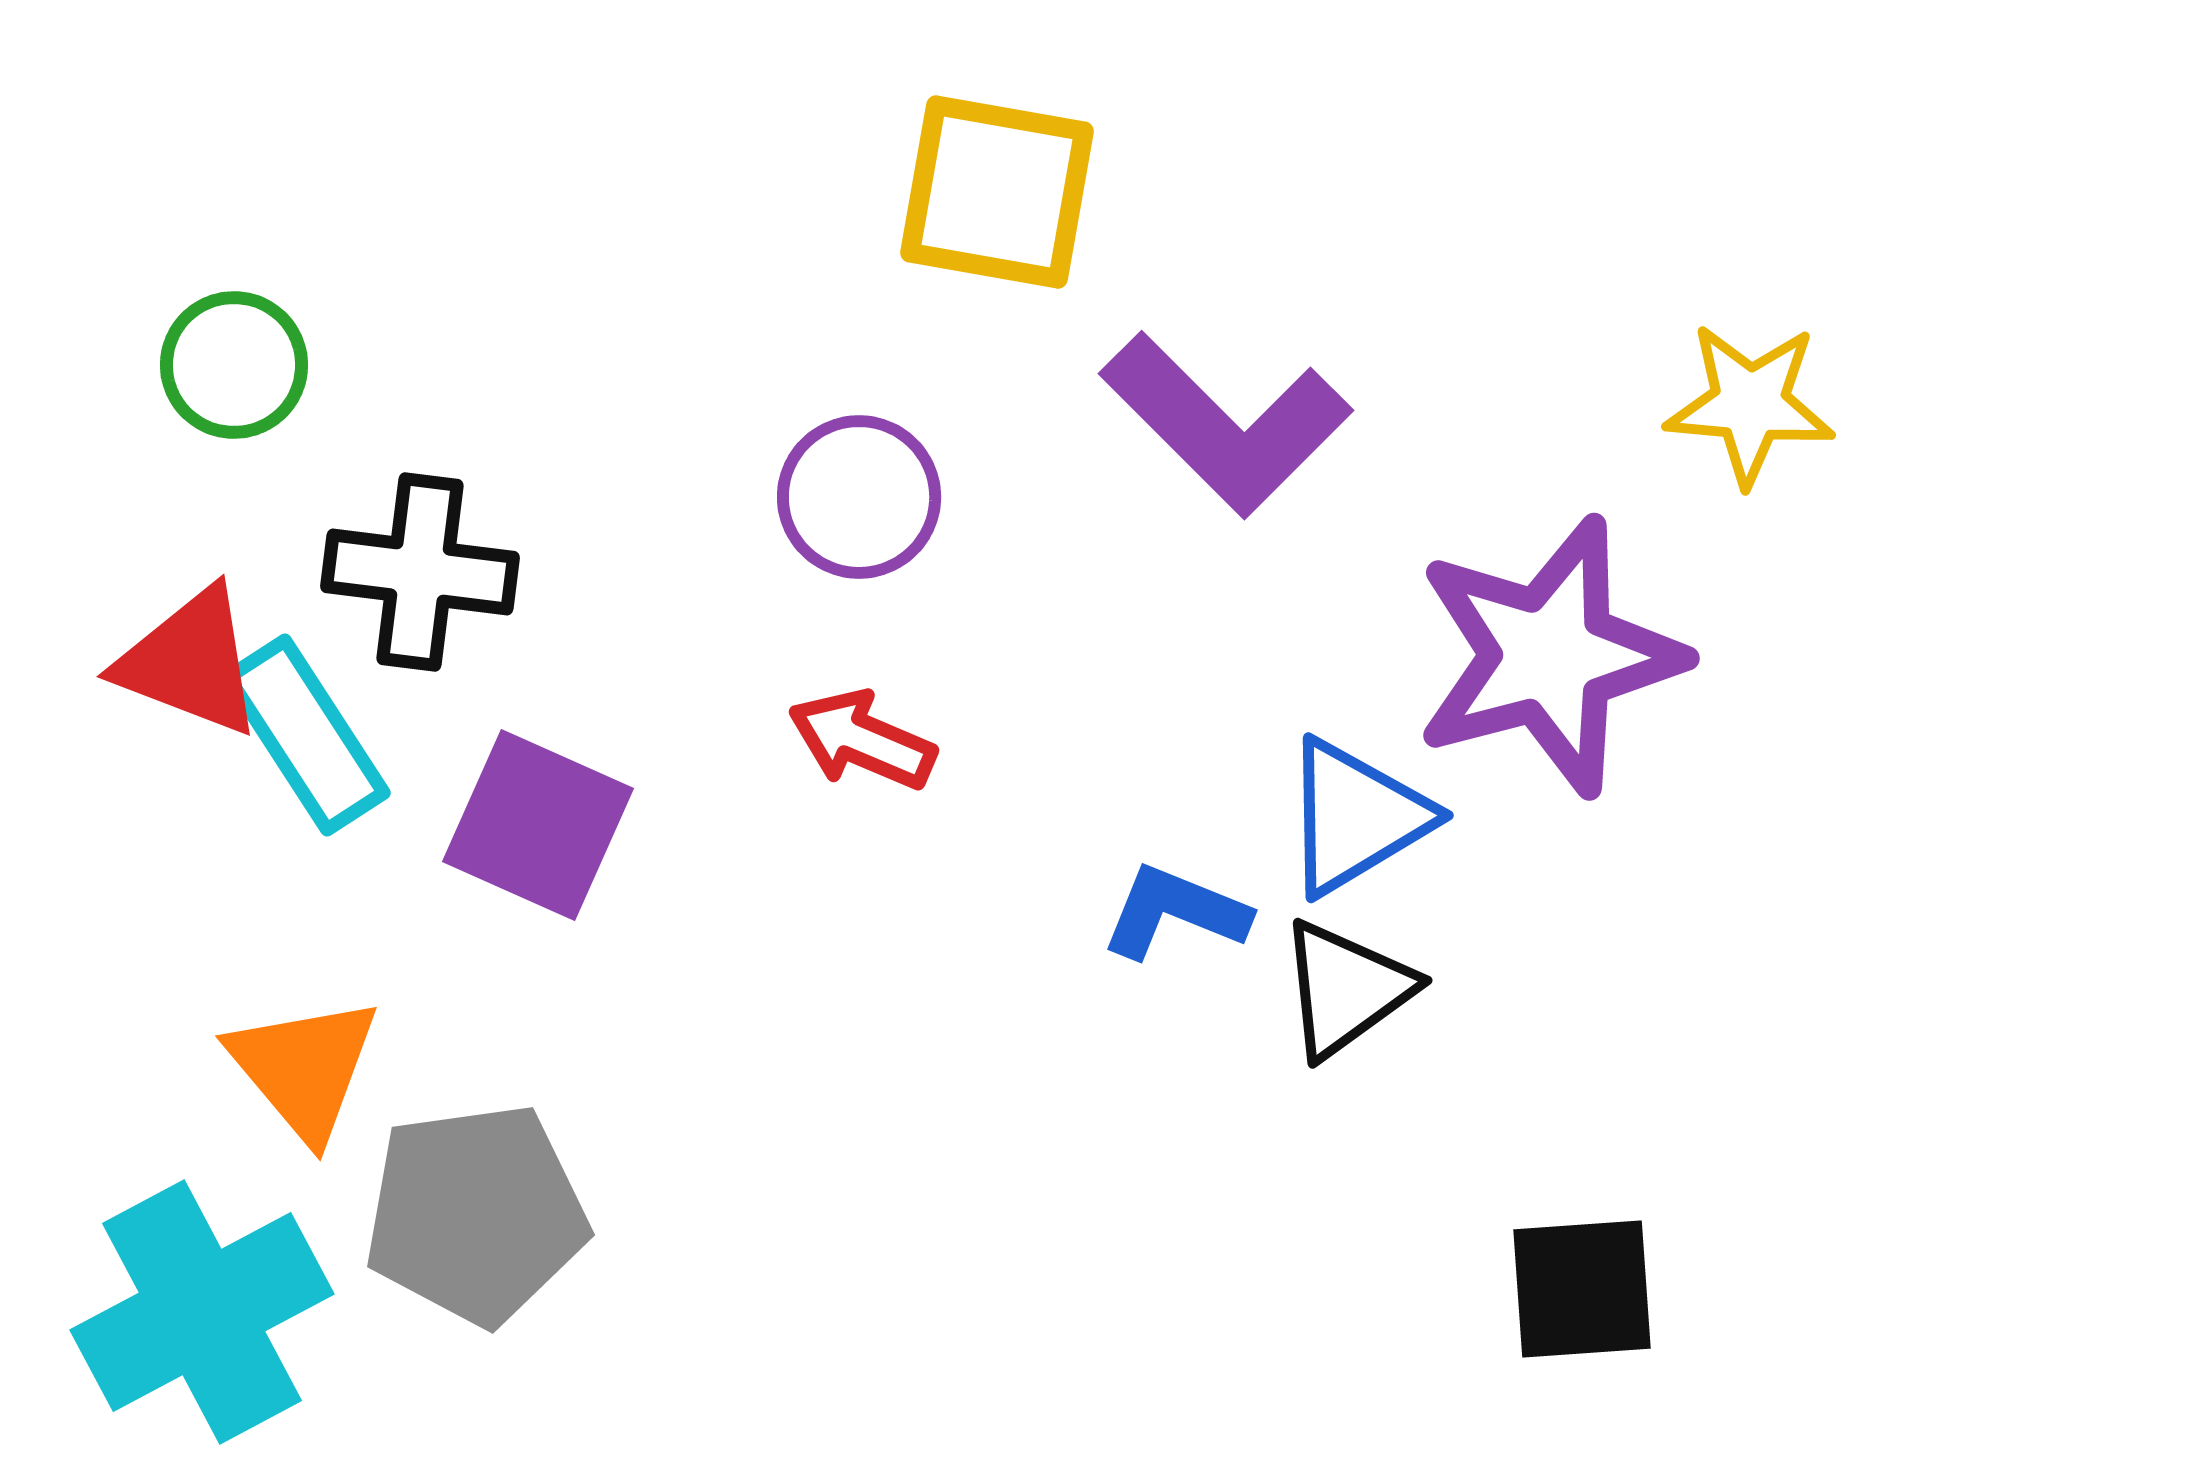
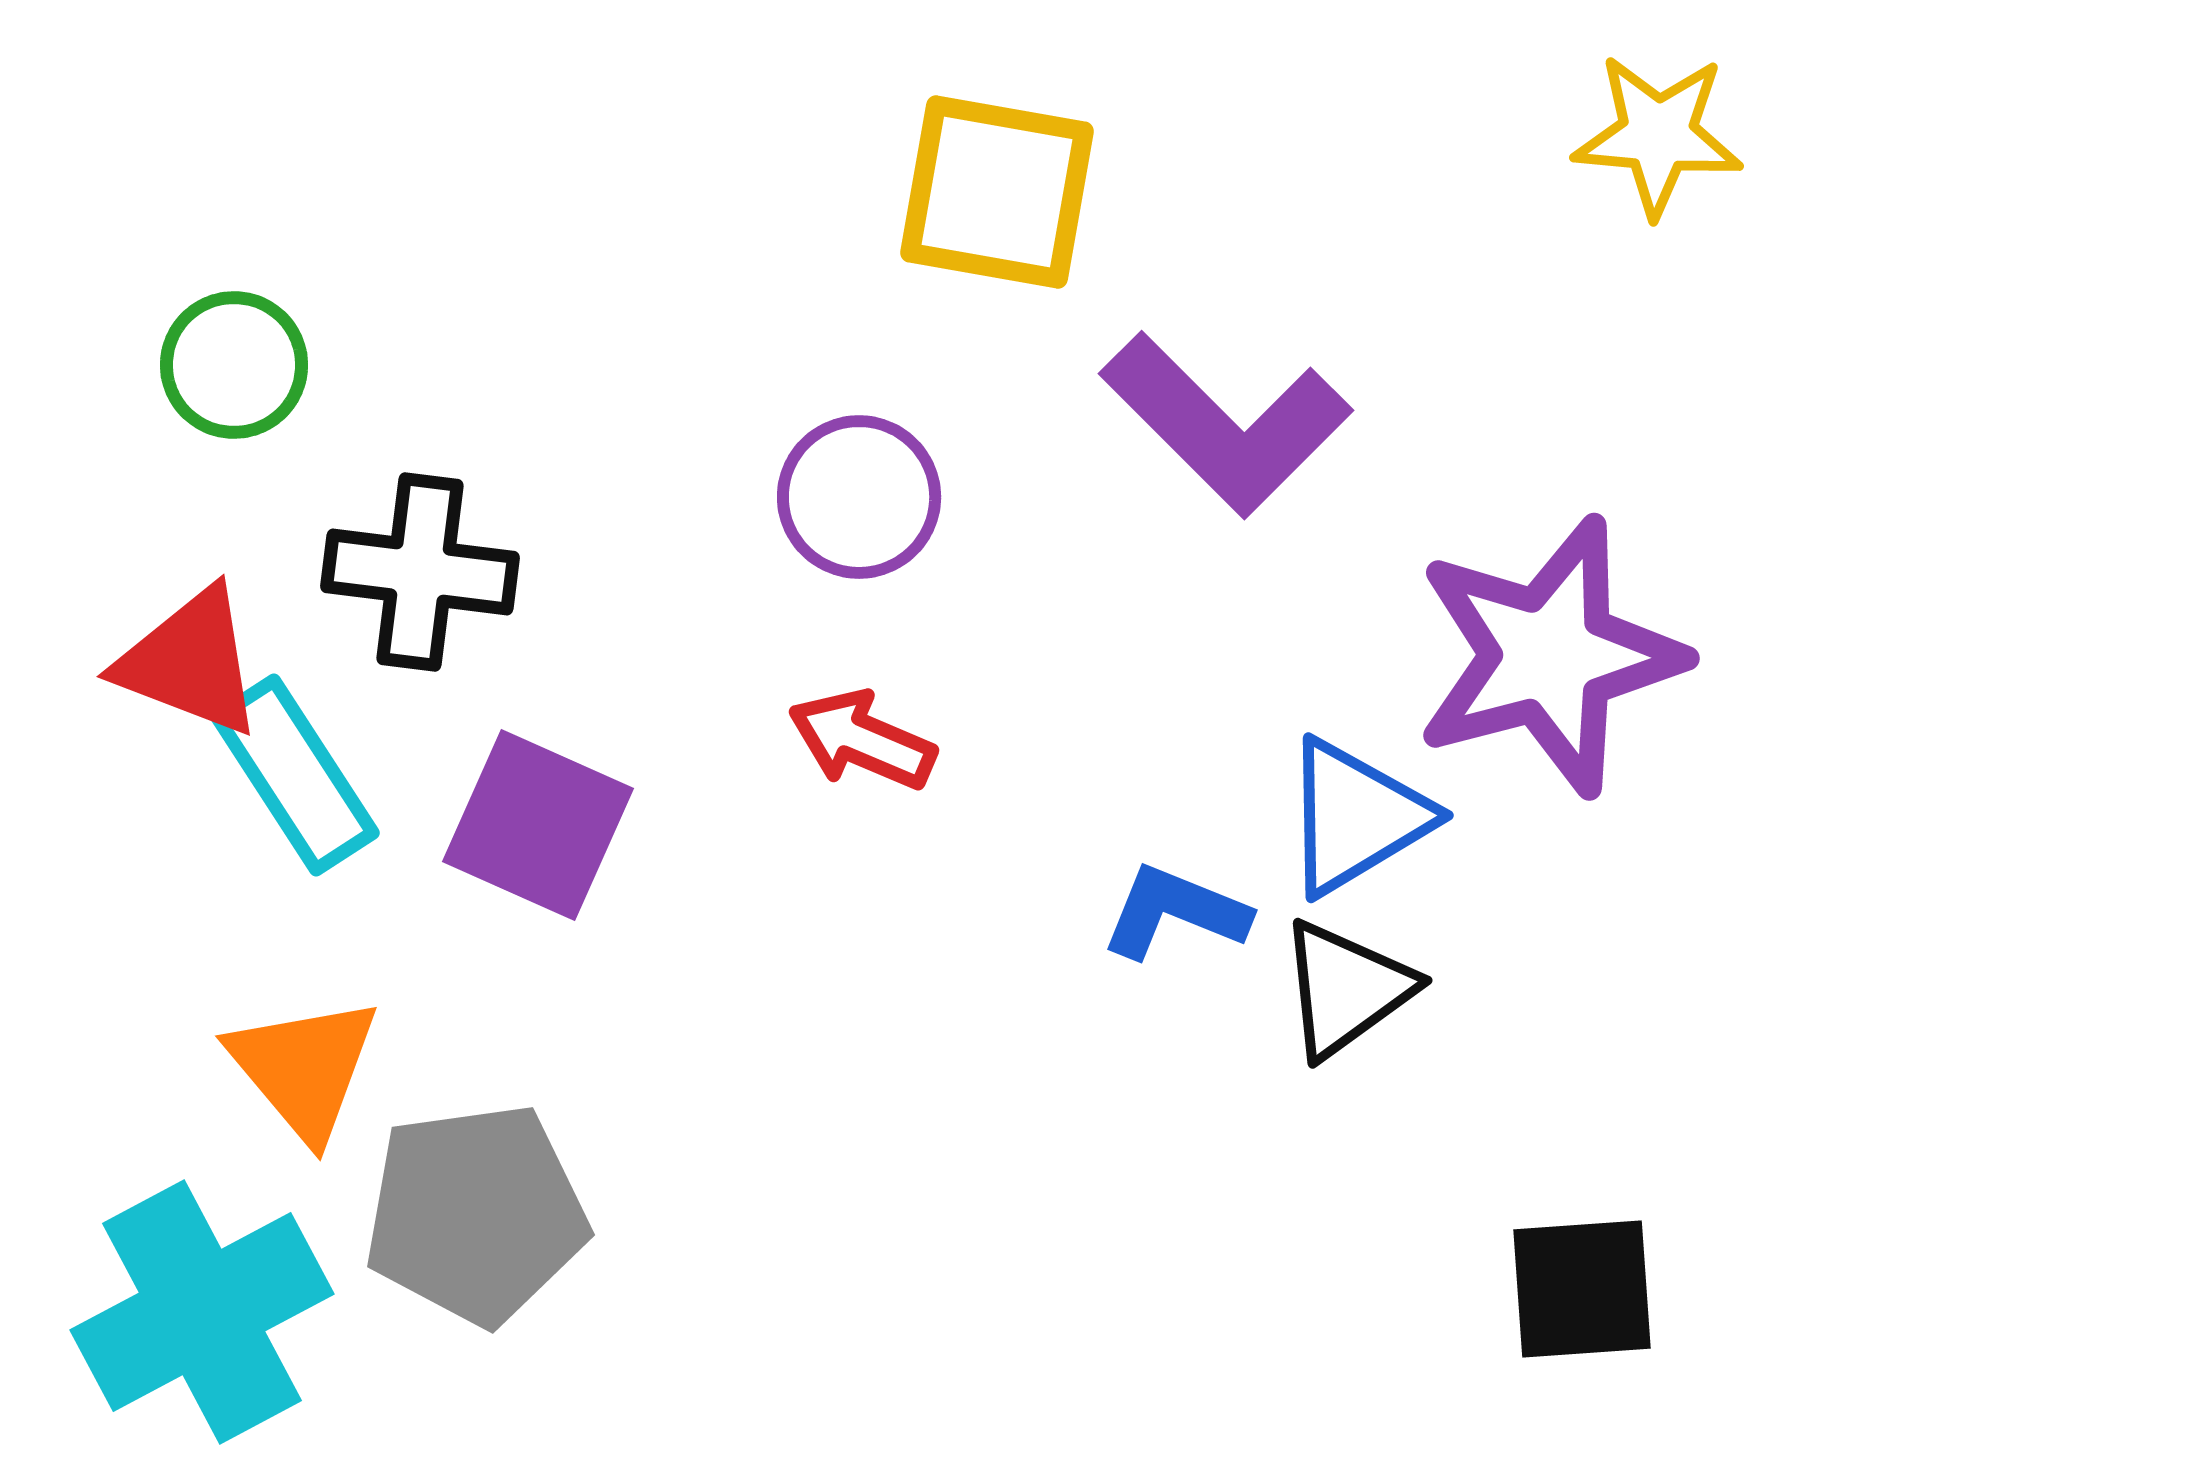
yellow star: moved 92 px left, 269 px up
cyan rectangle: moved 11 px left, 40 px down
